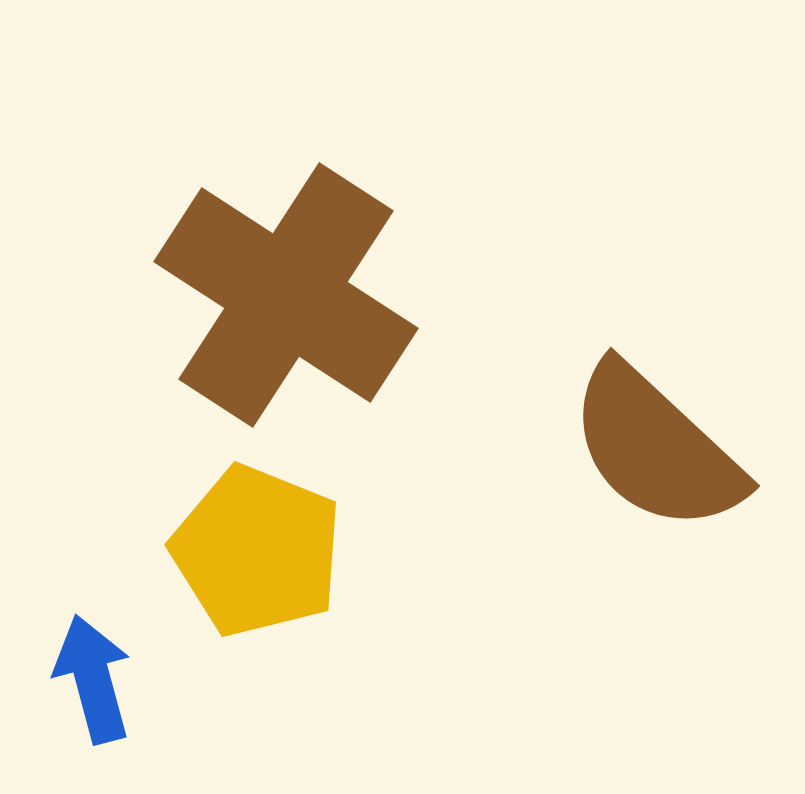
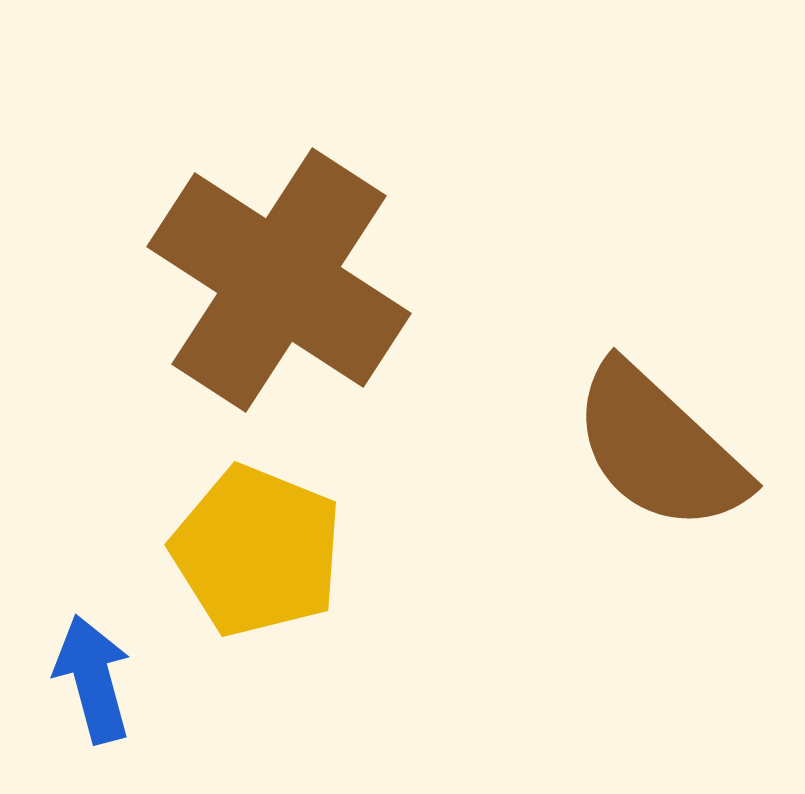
brown cross: moved 7 px left, 15 px up
brown semicircle: moved 3 px right
